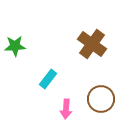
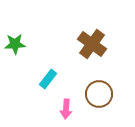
green star: moved 2 px up
brown circle: moved 2 px left, 5 px up
